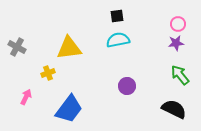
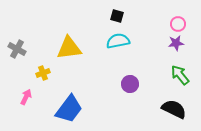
black square: rotated 24 degrees clockwise
cyan semicircle: moved 1 px down
gray cross: moved 2 px down
yellow cross: moved 5 px left
purple circle: moved 3 px right, 2 px up
